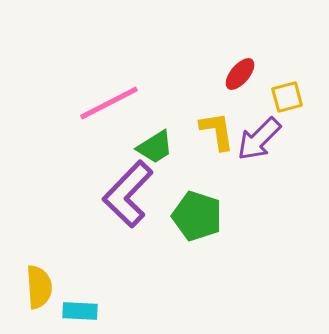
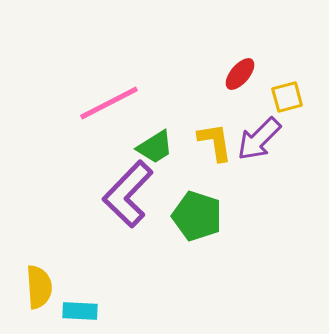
yellow L-shape: moved 2 px left, 11 px down
